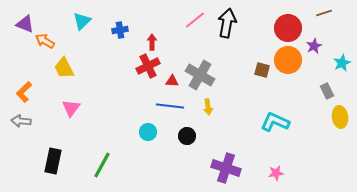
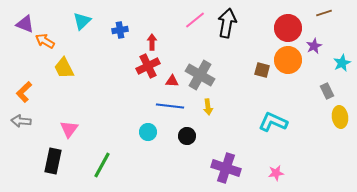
pink triangle: moved 2 px left, 21 px down
cyan L-shape: moved 2 px left
